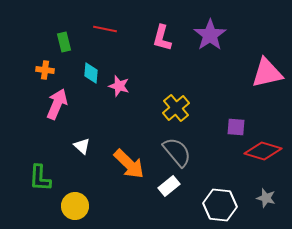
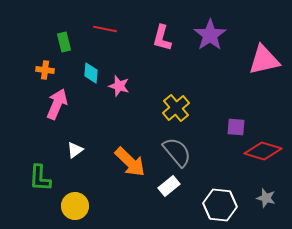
pink triangle: moved 3 px left, 13 px up
white triangle: moved 7 px left, 4 px down; rotated 42 degrees clockwise
orange arrow: moved 1 px right, 2 px up
